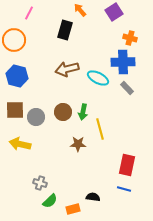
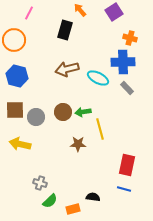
green arrow: rotated 70 degrees clockwise
